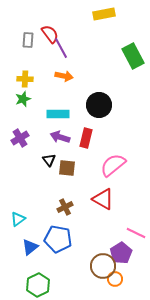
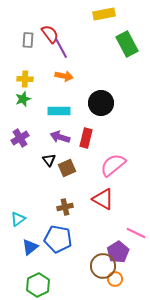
green rectangle: moved 6 px left, 12 px up
black circle: moved 2 px right, 2 px up
cyan rectangle: moved 1 px right, 3 px up
brown square: rotated 30 degrees counterclockwise
brown cross: rotated 14 degrees clockwise
purple pentagon: moved 3 px left, 1 px up
